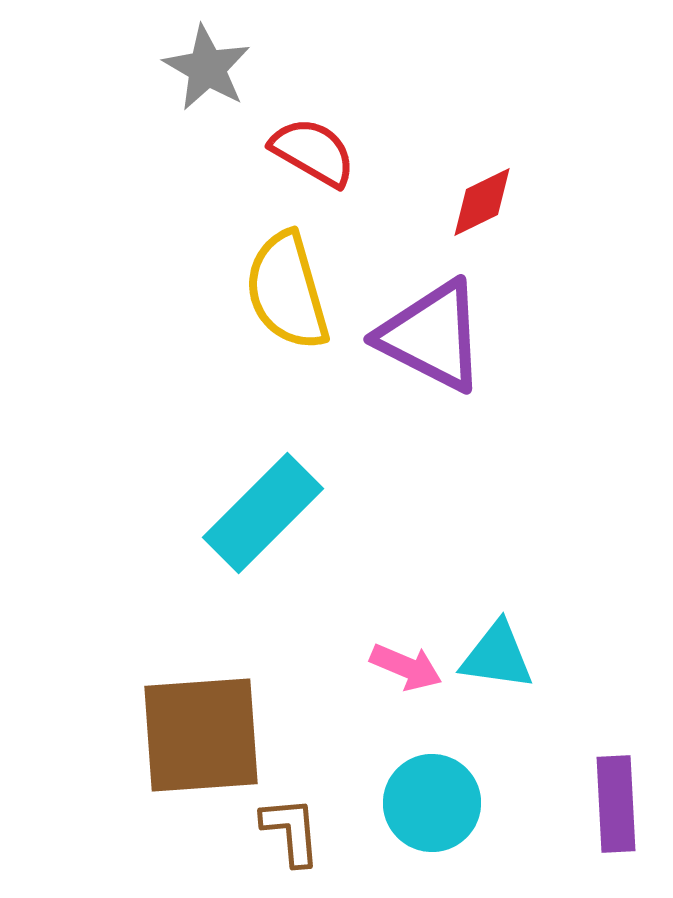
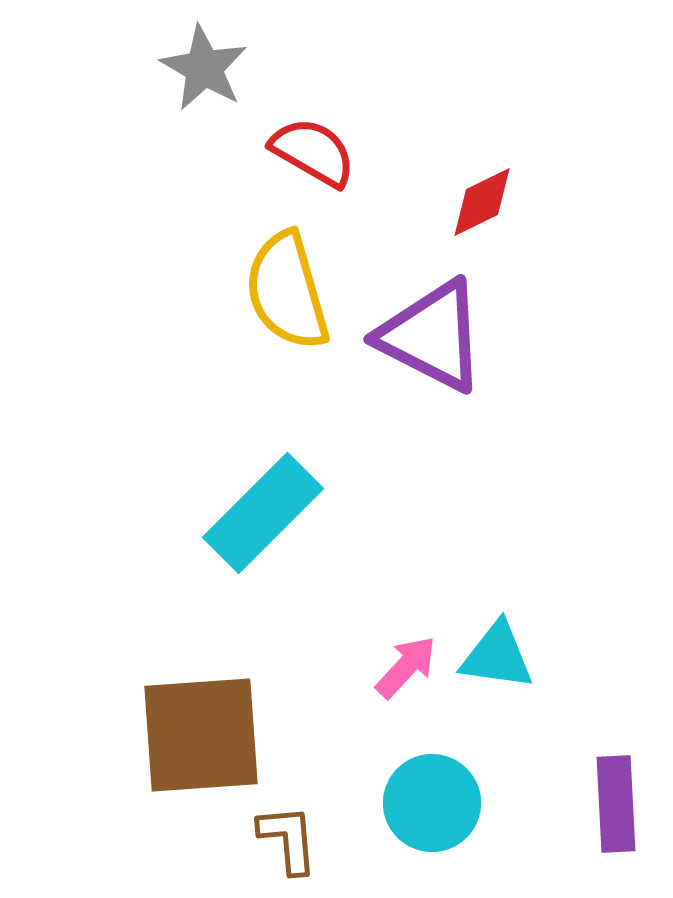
gray star: moved 3 px left
pink arrow: rotated 70 degrees counterclockwise
brown L-shape: moved 3 px left, 8 px down
